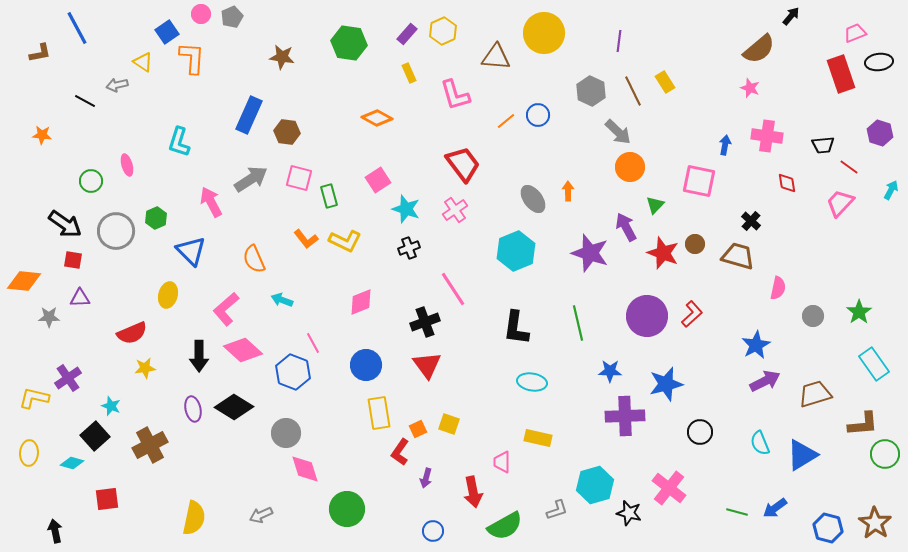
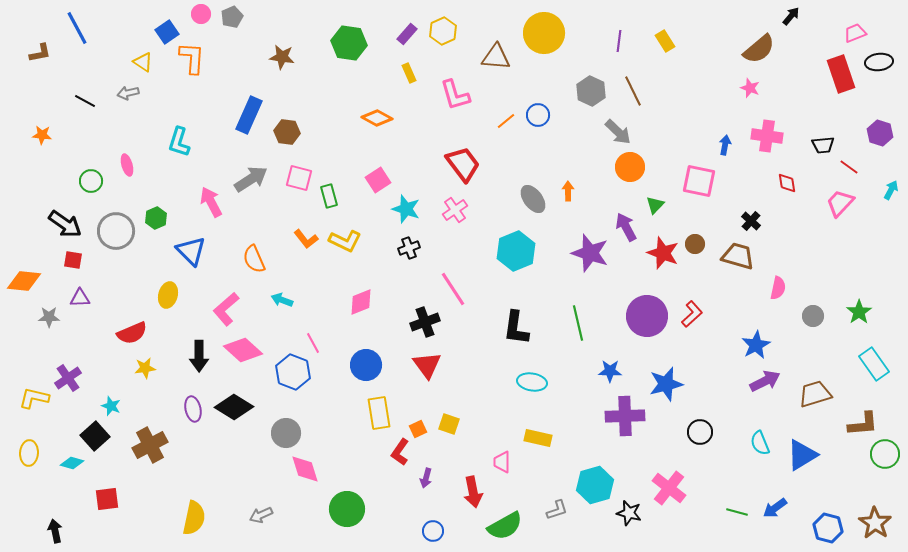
yellow rectangle at (665, 82): moved 41 px up
gray arrow at (117, 85): moved 11 px right, 8 px down
